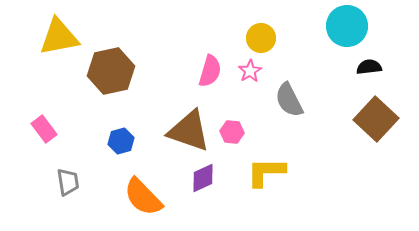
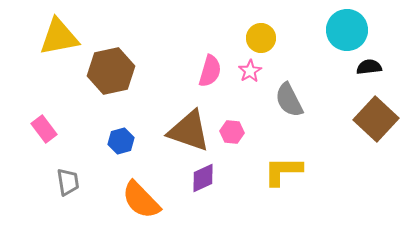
cyan circle: moved 4 px down
yellow L-shape: moved 17 px right, 1 px up
orange semicircle: moved 2 px left, 3 px down
